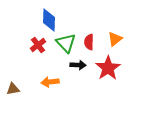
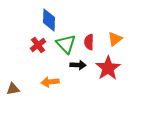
green triangle: moved 1 px down
